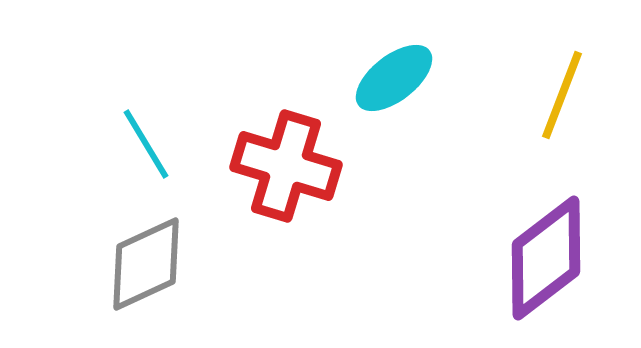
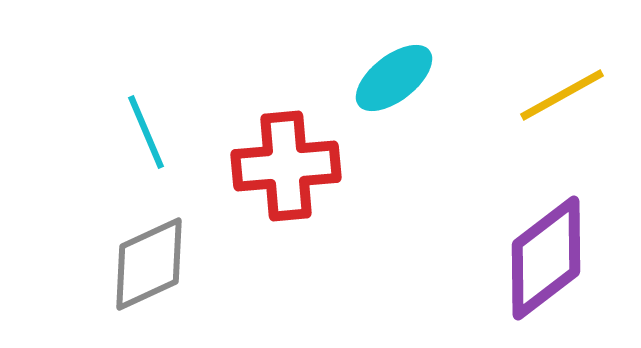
yellow line: rotated 40 degrees clockwise
cyan line: moved 12 px up; rotated 8 degrees clockwise
red cross: rotated 22 degrees counterclockwise
gray diamond: moved 3 px right
